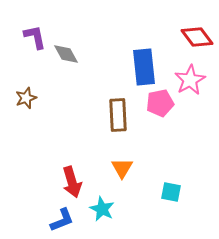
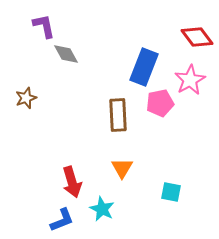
purple L-shape: moved 9 px right, 11 px up
blue rectangle: rotated 27 degrees clockwise
